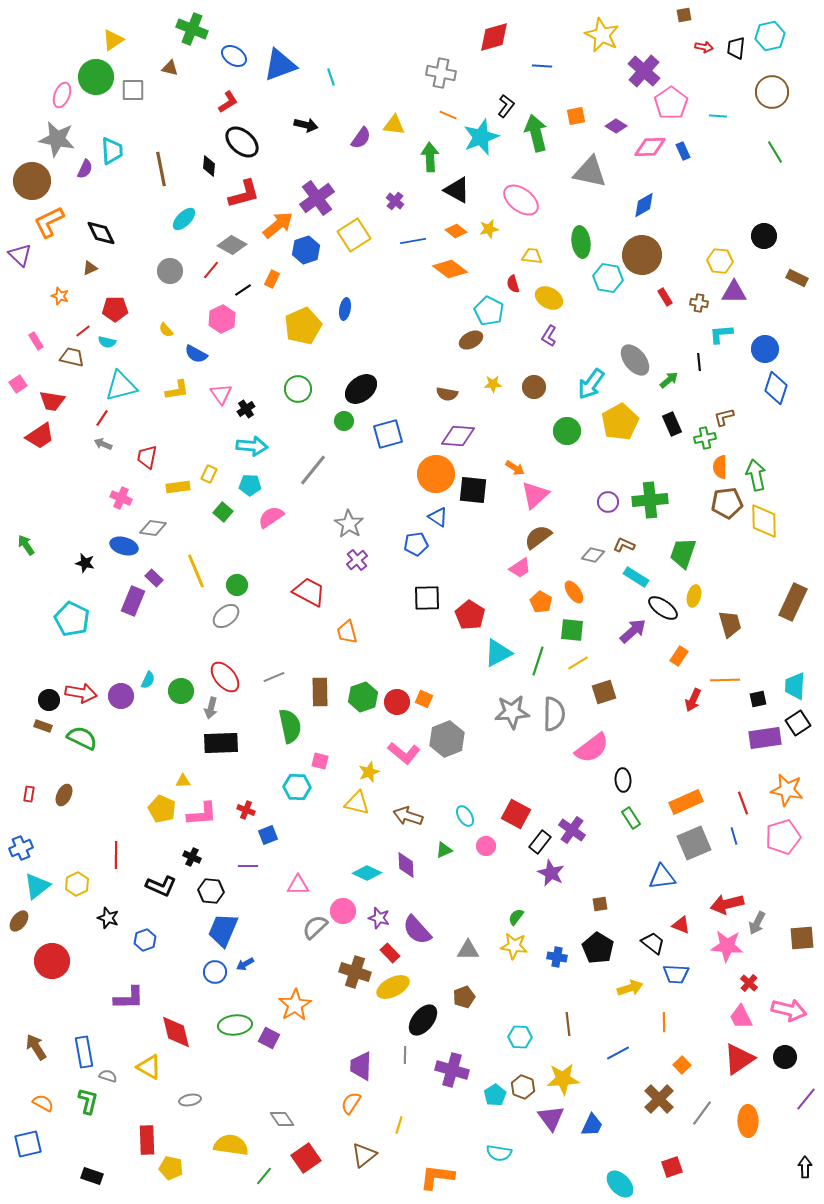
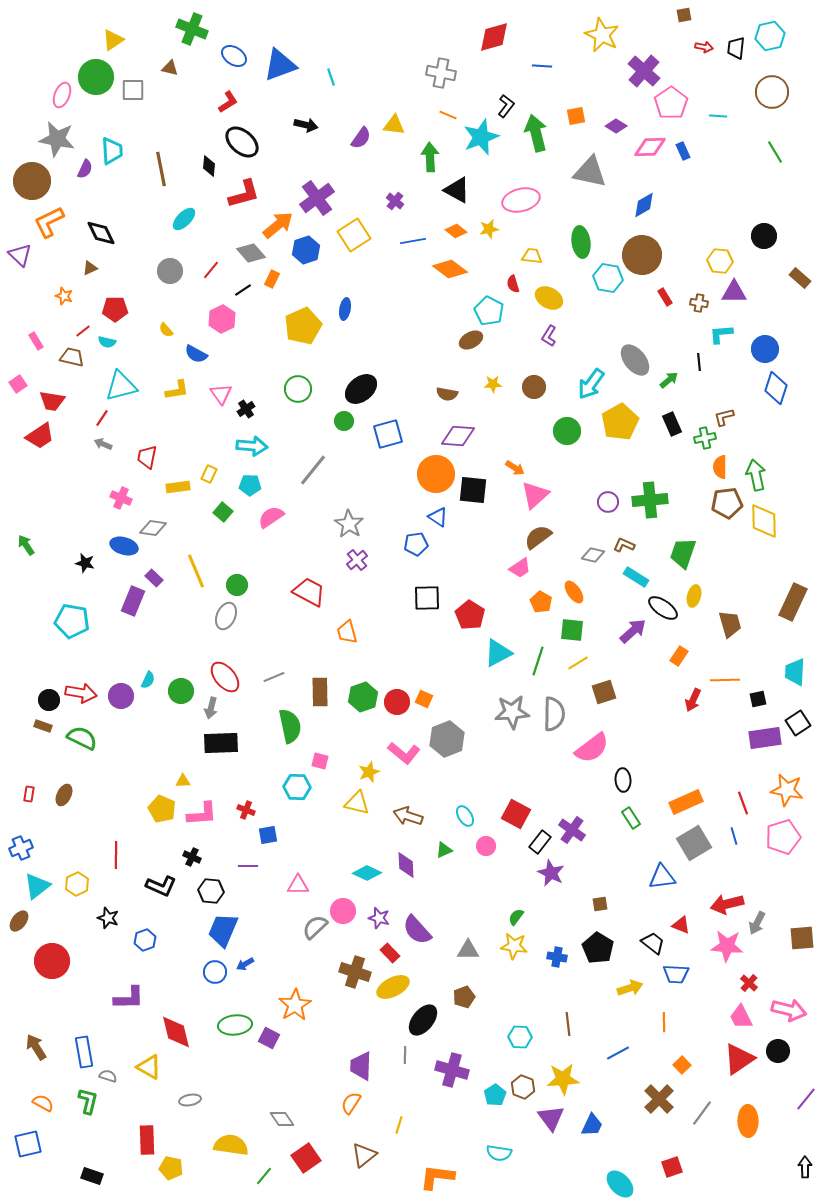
pink ellipse at (521, 200): rotated 51 degrees counterclockwise
gray diamond at (232, 245): moved 19 px right, 8 px down; rotated 20 degrees clockwise
brown rectangle at (797, 278): moved 3 px right; rotated 15 degrees clockwise
orange star at (60, 296): moved 4 px right
gray ellipse at (226, 616): rotated 28 degrees counterclockwise
cyan pentagon at (72, 619): moved 2 px down; rotated 16 degrees counterclockwise
cyan trapezoid at (795, 686): moved 14 px up
blue square at (268, 835): rotated 12 degrees clockwise
gray square at (694, 843): rotated 8 degrees counterclockwise
black circle at (785, 1057): moved 7 px left, 6 px up
